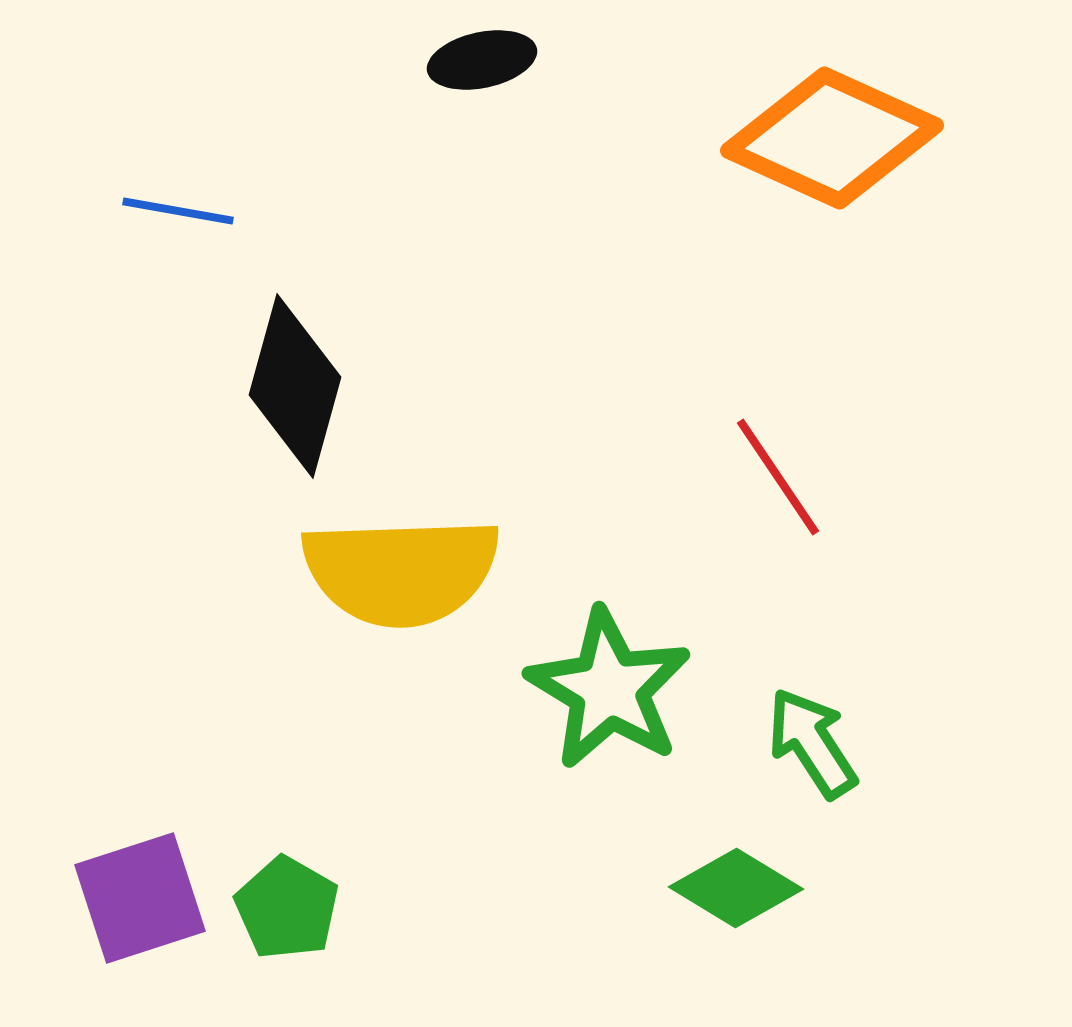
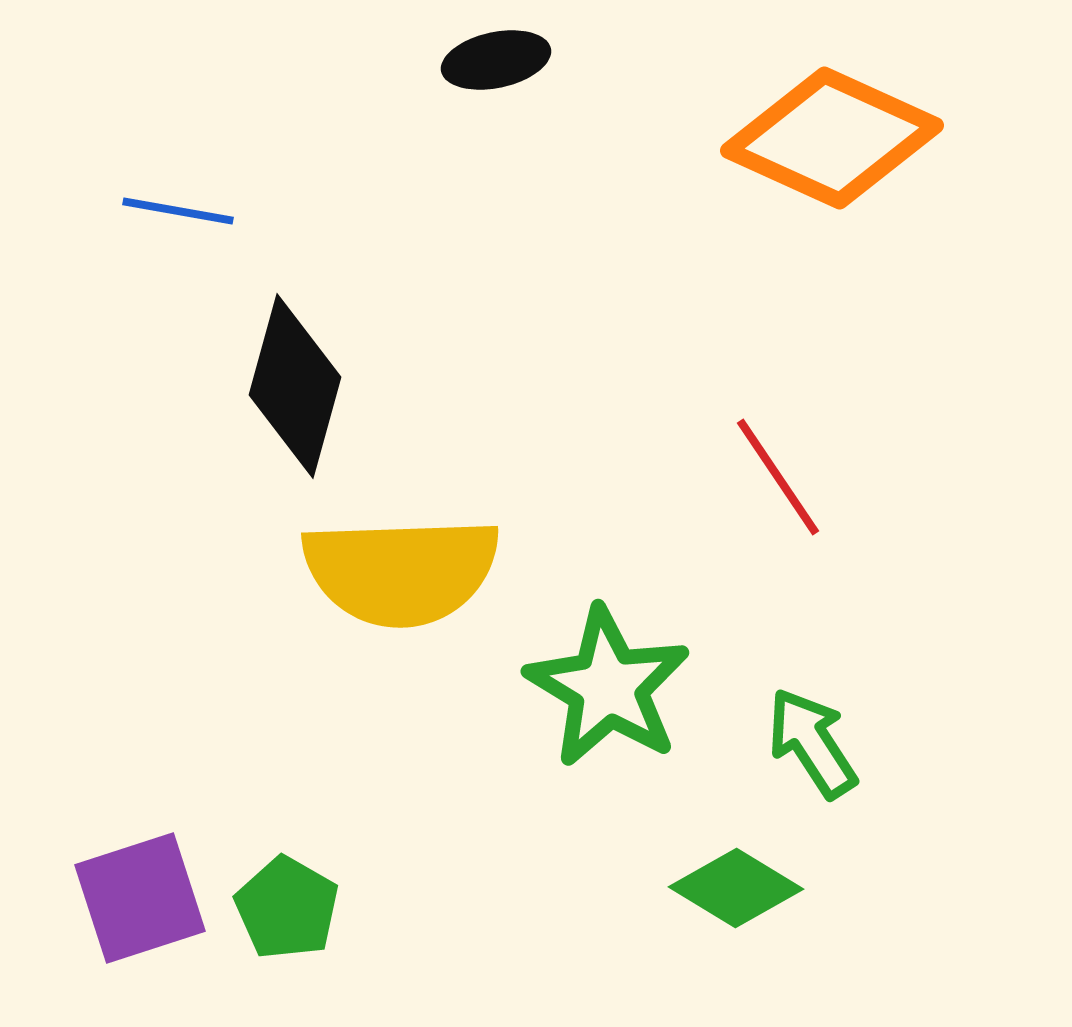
black ellipse: moved 14 px right
green star: moved 1 px left, 2 px up
